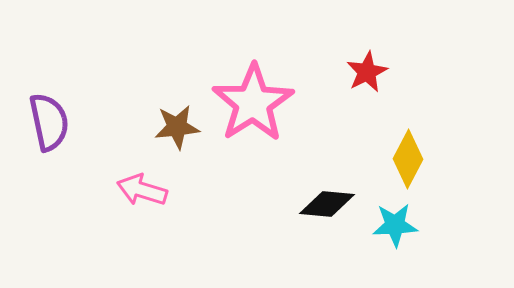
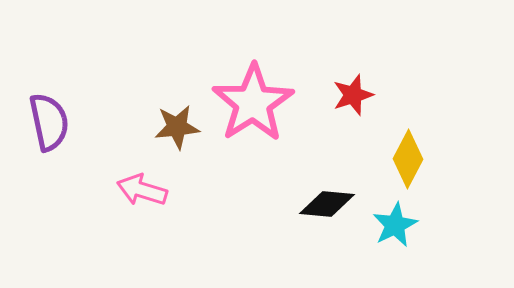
red star: moved 14 px left, 23 px down; rotated 9 degrees clockwise
cyan star: rotated 24 degrees counterclockwise
